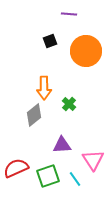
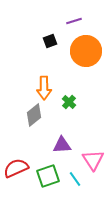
purple line: moved 5 px right, 7 px down; rotated 21 degrees counterclockwise
green cross: moved 2 px up
